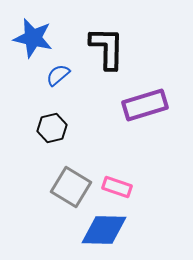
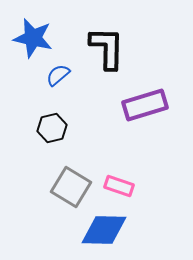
pink rectangle: moved 2 px right, 1 px up
